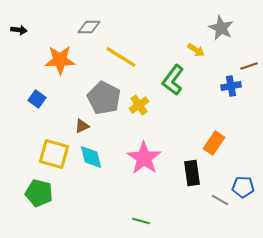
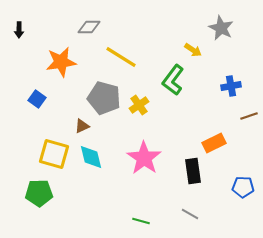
black arrow: rotated 84 degrees clockwise
yellow arrow: moved 3 px left
orange star: moved 1 px right, 2 px down; rotated 8 degrees counterclockwise
brown line: moved 50 px down
gray pentagon: rotated 12 degrees counterclockwise
orange rectangle: rotated 30 degrees clockwise
black rectangle: moved 1 px right, 2 px up
green pentagon: rotated 16 degrees counterclockwise
gray line: moved 30 px left, 14 px down
